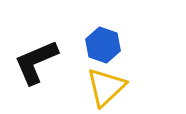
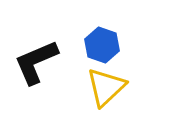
blue hexagon: moved 1 px left
